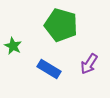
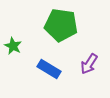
green pentagon: rotated 8 degrees counterclockwise
